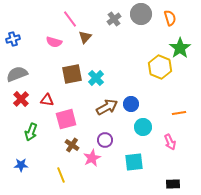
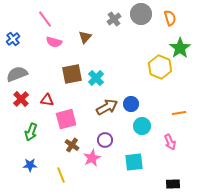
pink line: moved 25 px left
blue cross: rotated 24 degrees counterclockwise
cyan circle: moved 1 px left, 1 px up
blue star: moved 9 px right
